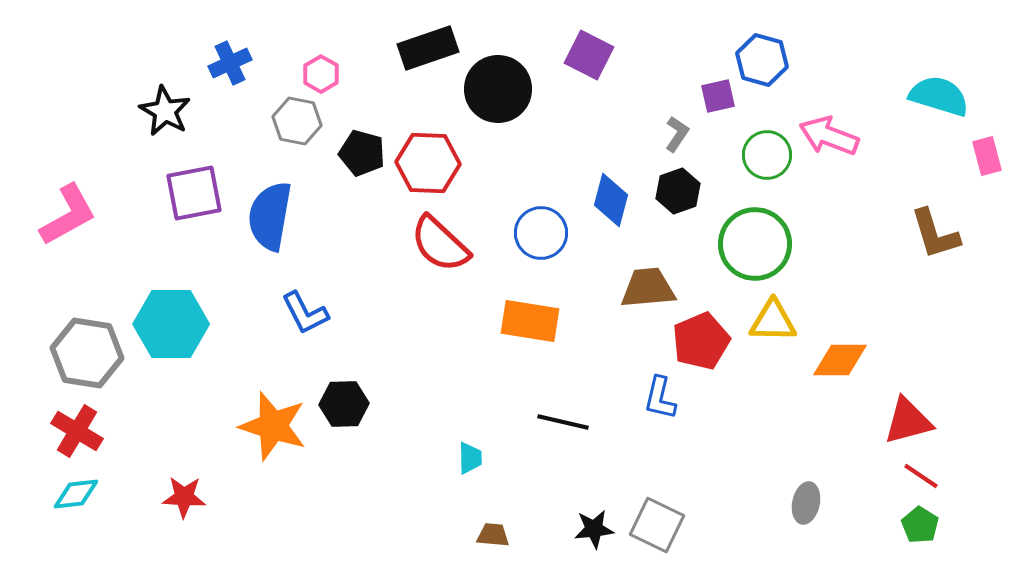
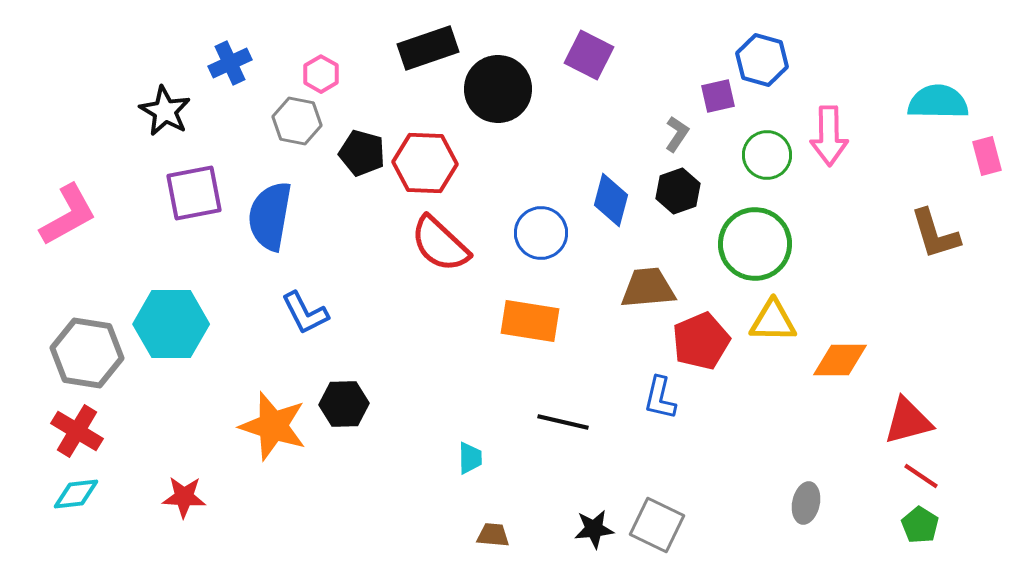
cyan semicircle at (939, 96): moved 1 px left, 6 px down; rotated 16 degrees counterclockwise
pink arrow at (829, 136): rotated 112 degrees counterclockwise
red hexagon at (428, 163): moved 3 px left
